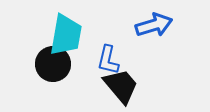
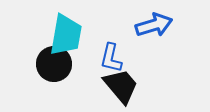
blue L-shape: moved 3 px right, 2 px up
black circle: moved 1 px right
